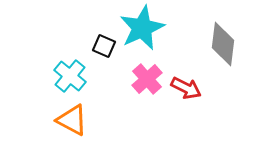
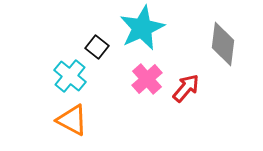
black square: moved 7 px left, 1 px down; rotated 15 degrees clockwise
red arrow: rotated 76 degrees counterclockwise
